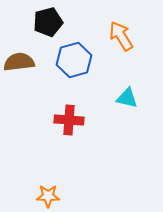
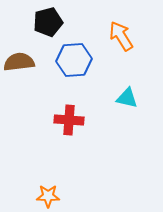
blue hexagon: rotated 12 degrees clockwise
